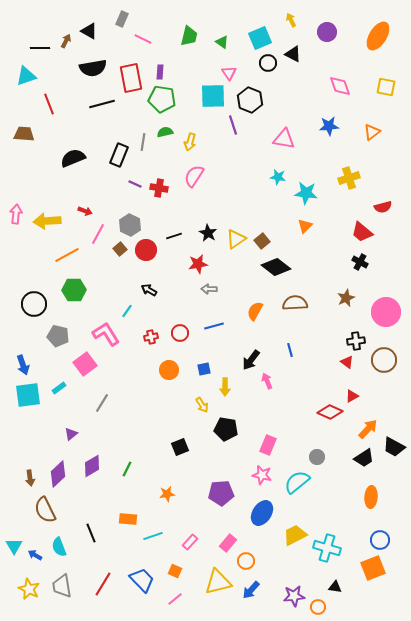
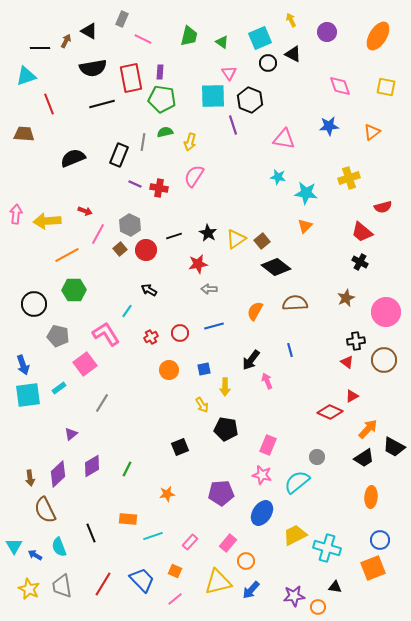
red cross at (151, 337): rotated 16 degrees counterclockwise
